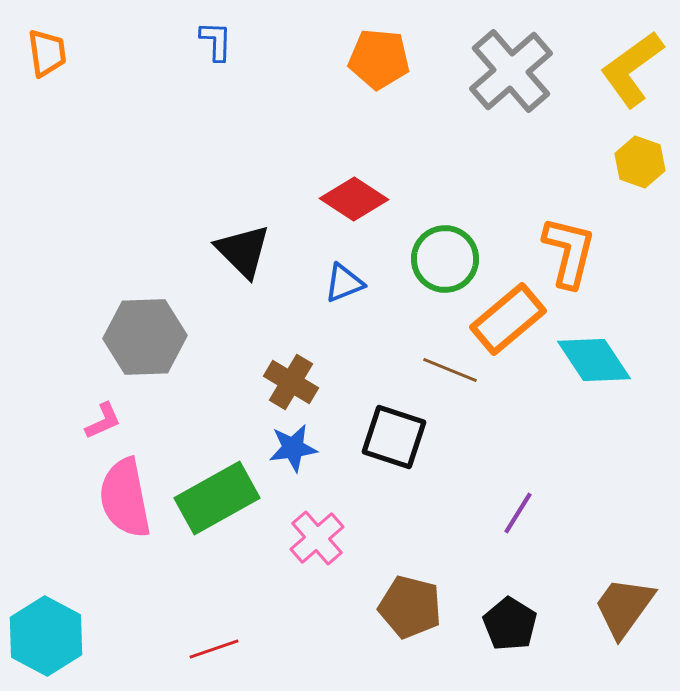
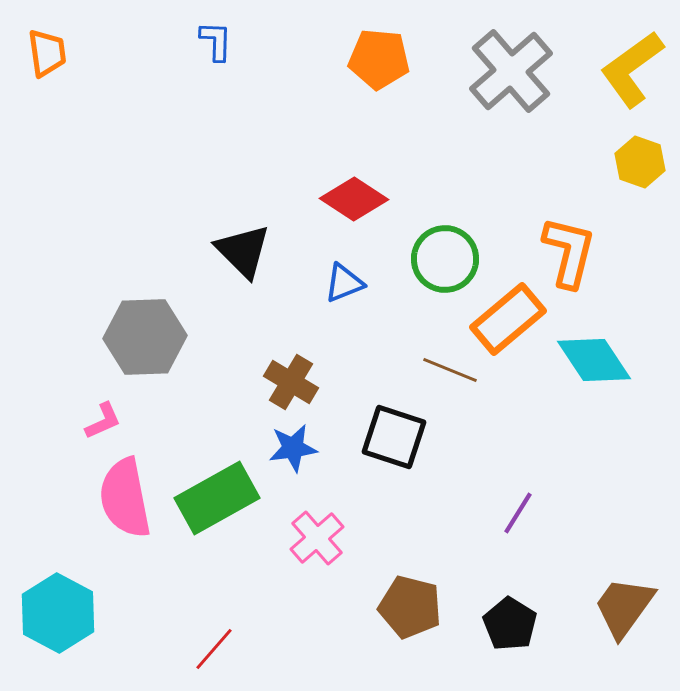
cyan hexagon: moved 12 px right, 23 px up
red line: rotated 30 degrees counterclockwise
